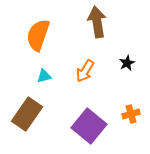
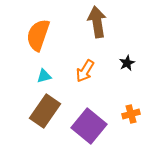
brown rectangle: moved 18 px right, 3 px up
